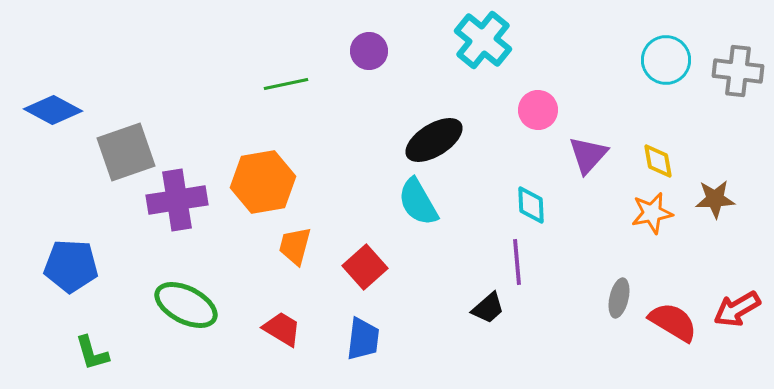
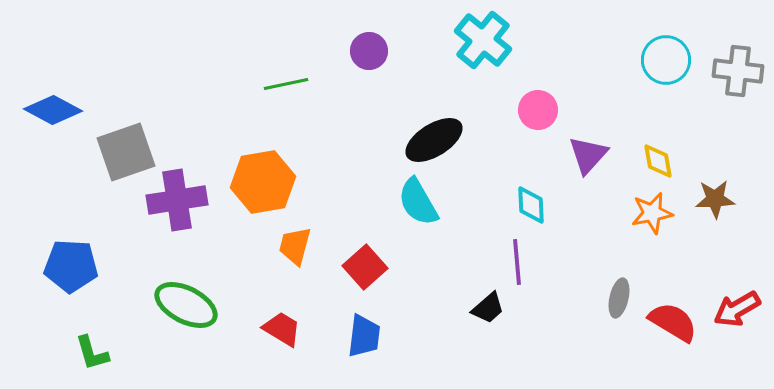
blue trapezoid: moved 1 px right, 3 px up
